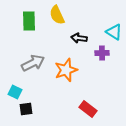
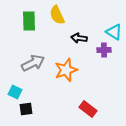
purple cross: moved 2 px right, 3 px up
